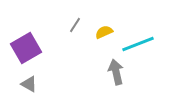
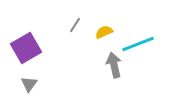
gray arrow: moved 2 px left, 7 px up
gray triangle: rotated 36 degrees clockwise
